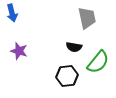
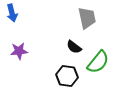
black semicircle: rotated 28 degrees clockwise
purple star: rotated 24 degrees counterclockwise
black hexagon: rotated 15 degrees clockwise
